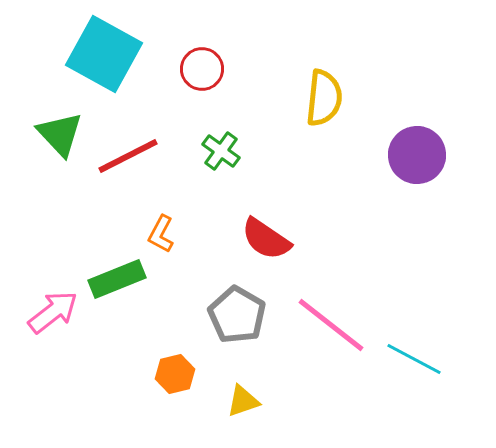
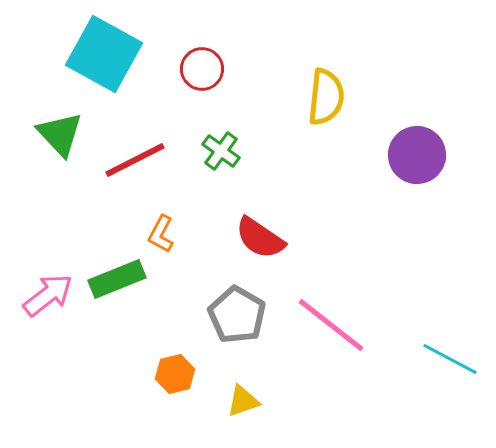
yellow semicircle: moved 2 px right, 1 px up
red line: moved 7 px right, 4 px down
red semicircle: moved 6 px left, 1 px up
pink arrow: moved 5 px left, 17 px up
cyan line: moved 36 px right
